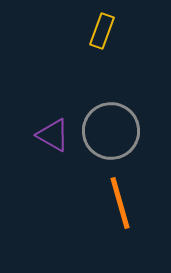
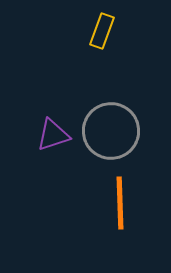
purple triangle: rotated 48 degrees counterclockwise
orange line: rotated 14 degrees clockwise
